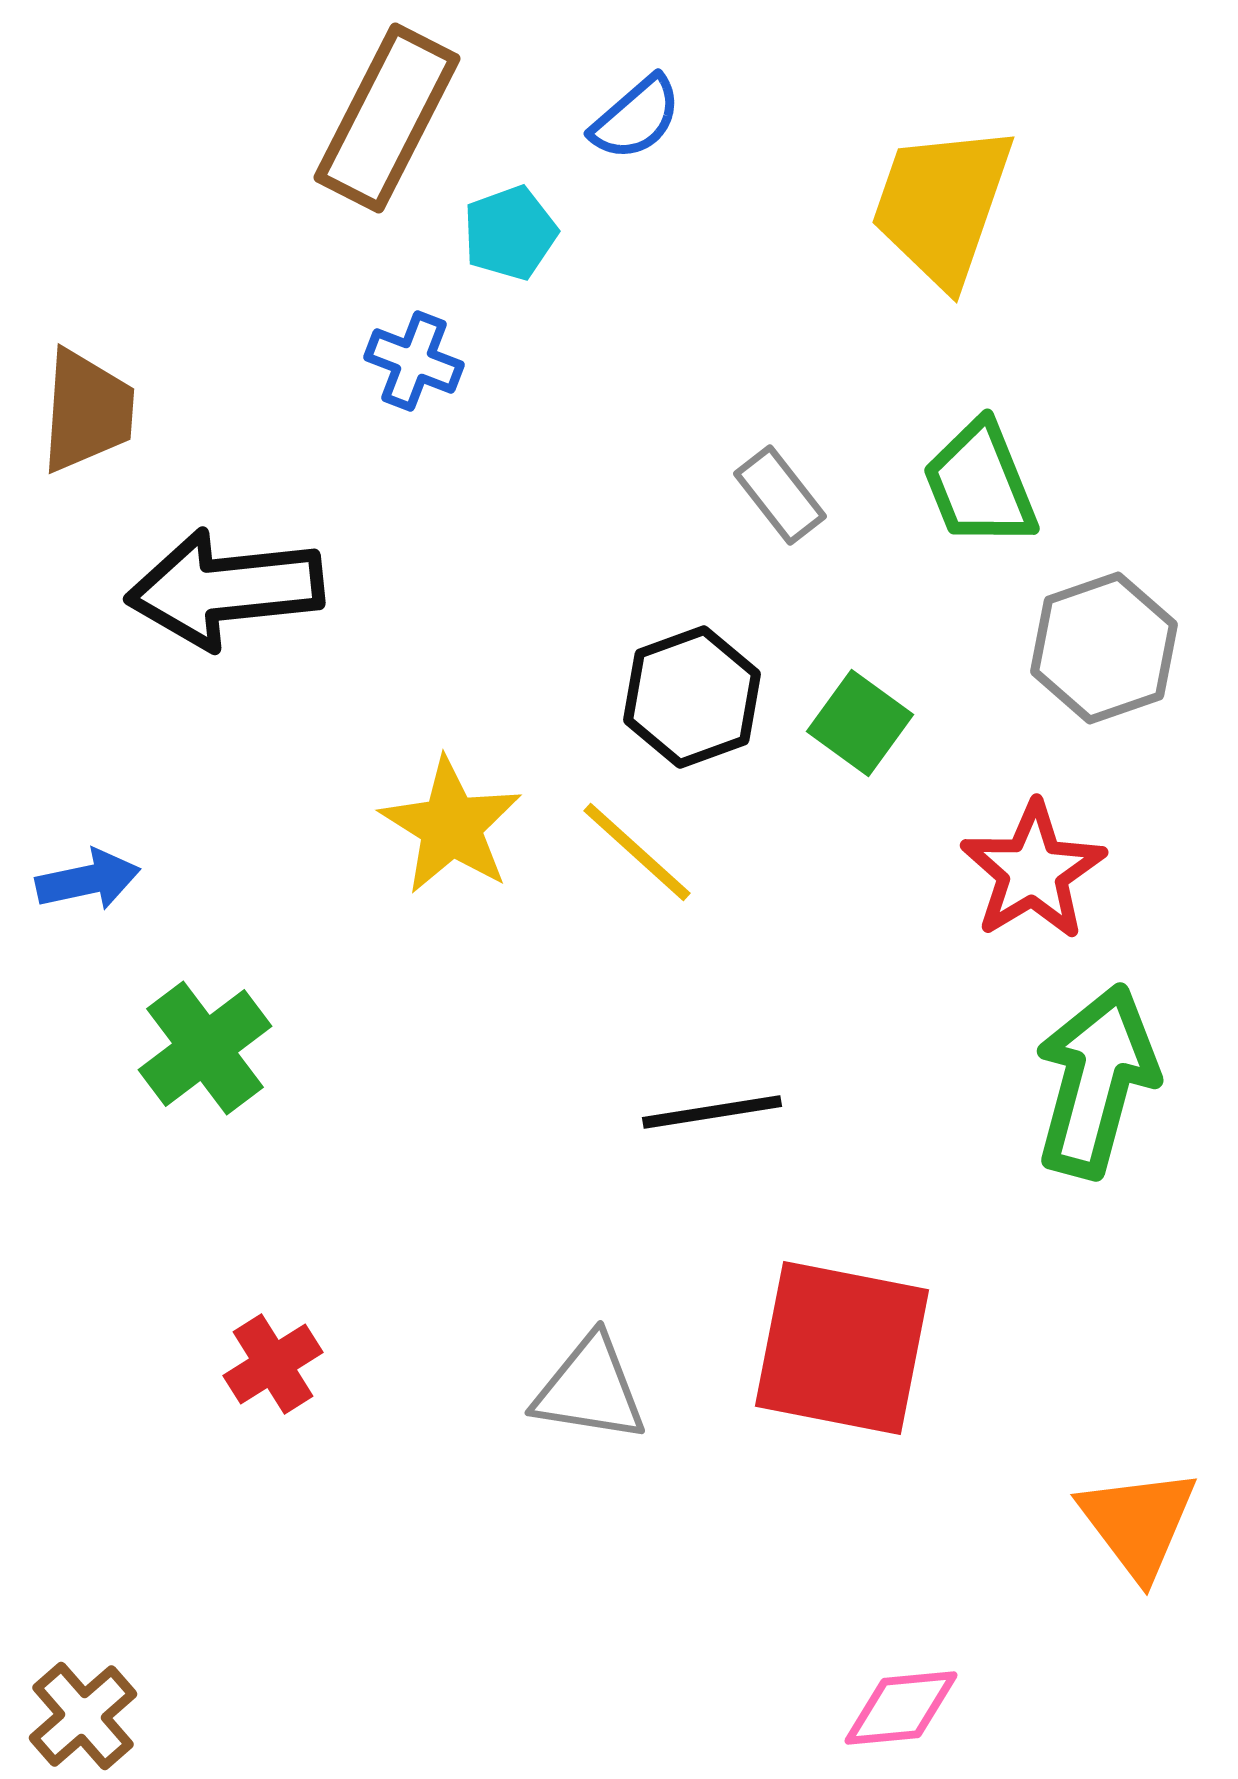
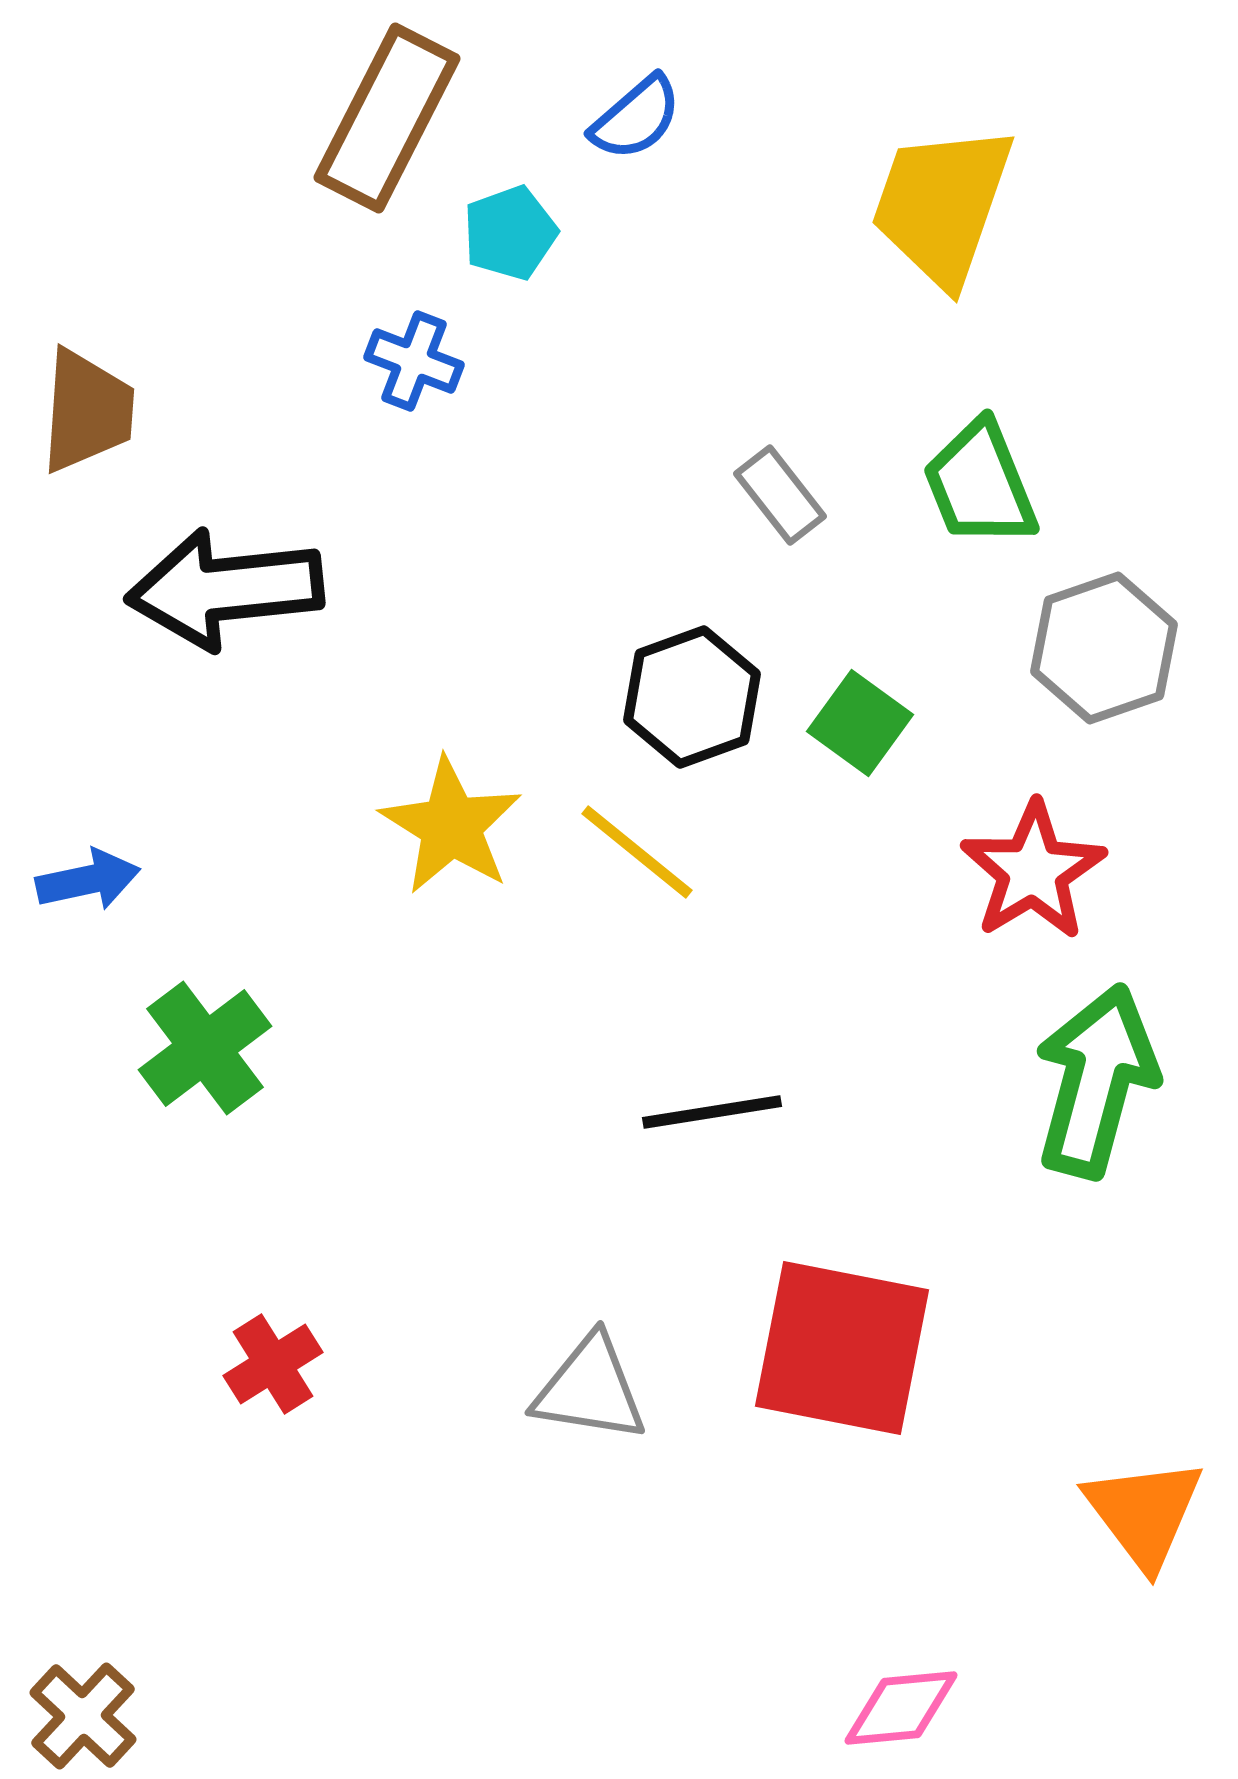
yellow line: rotated 3 degrees counterclockwise
orange triangle: moved 6 px right, 10 px up
brown cross: rotated 6 degrees counterclockwise
